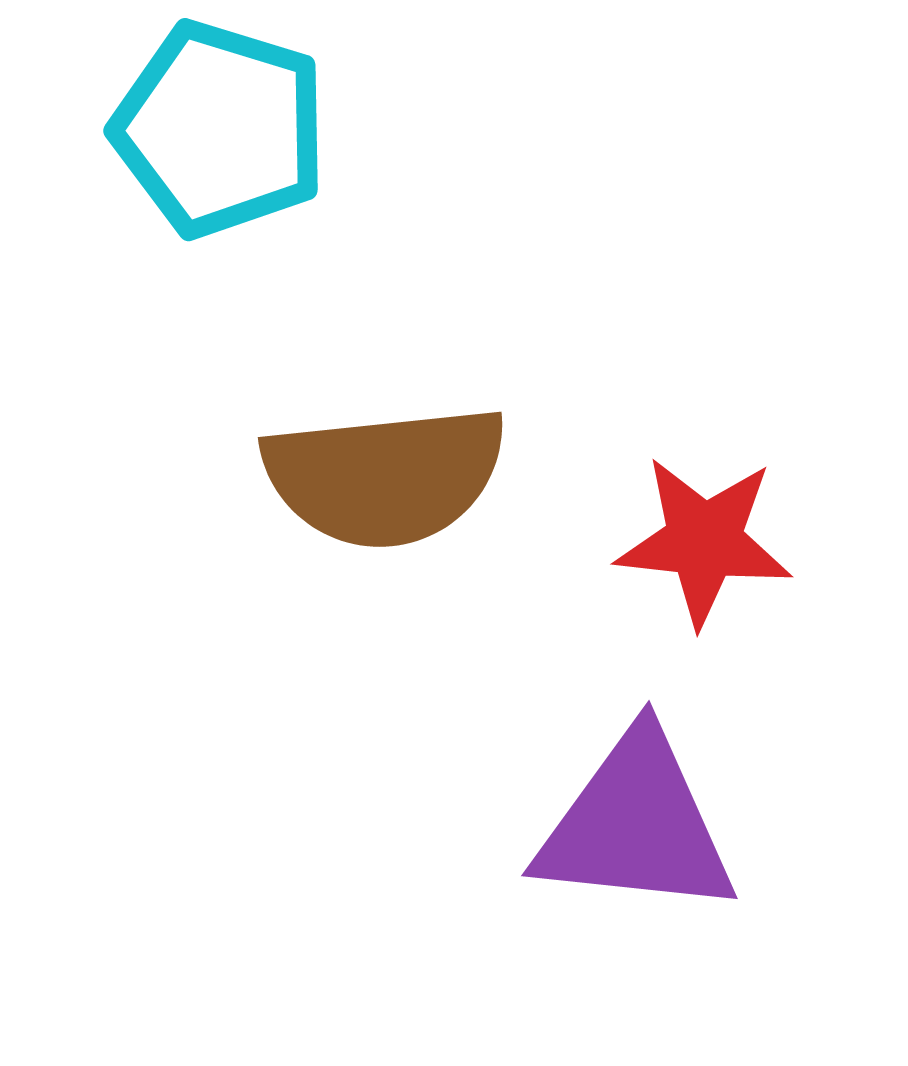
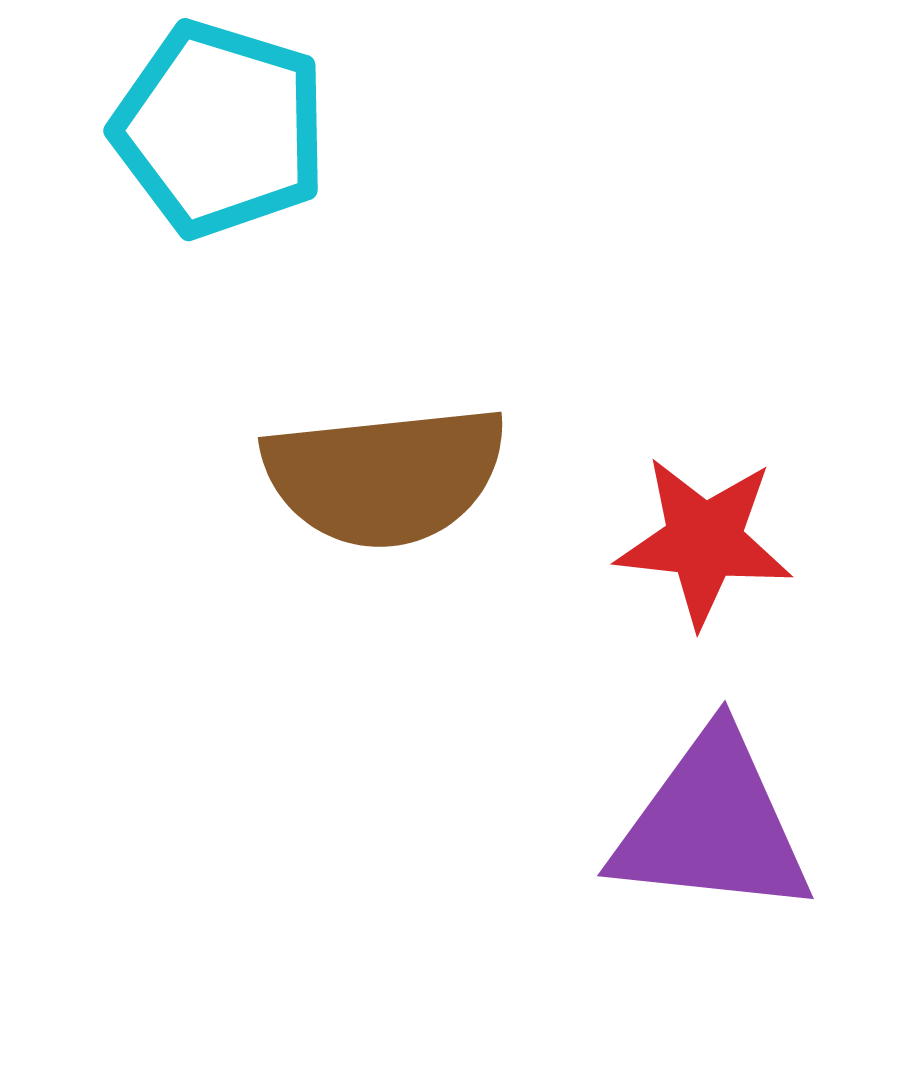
purple triangle: moved 76 px right
